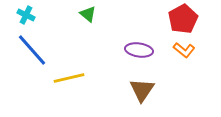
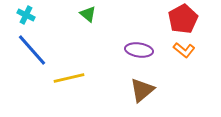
brown triangle: rotated 16 degrees clockwise
